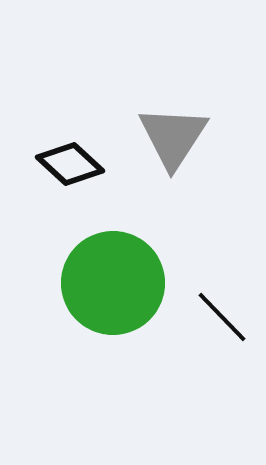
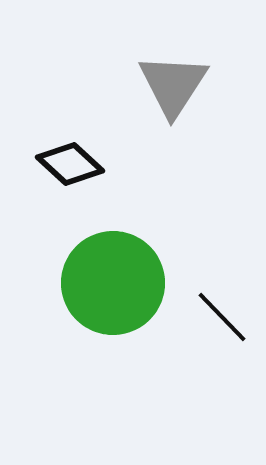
gray triangle: moved 52 px up
